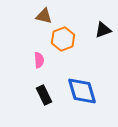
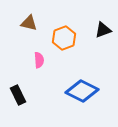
brown triangle: moved 15 px left, 7 px down
orange hexagon: moved 1 px right, 1 px up
blue diamond: rotated 48 degrees counterclockwise
black rectangle: moved 26 px left
